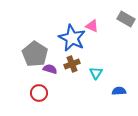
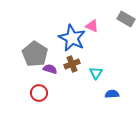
blue semicircle: moved 7 px left, 3 px down
